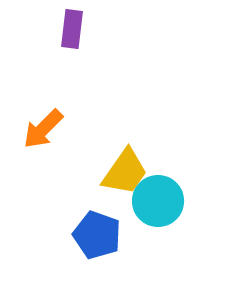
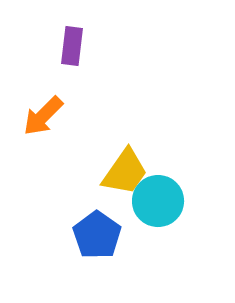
purple rectangle: moved 17 px down
orange arrow: moved 13 px up
blue pentagon: rotated 15 degrees clockwise
